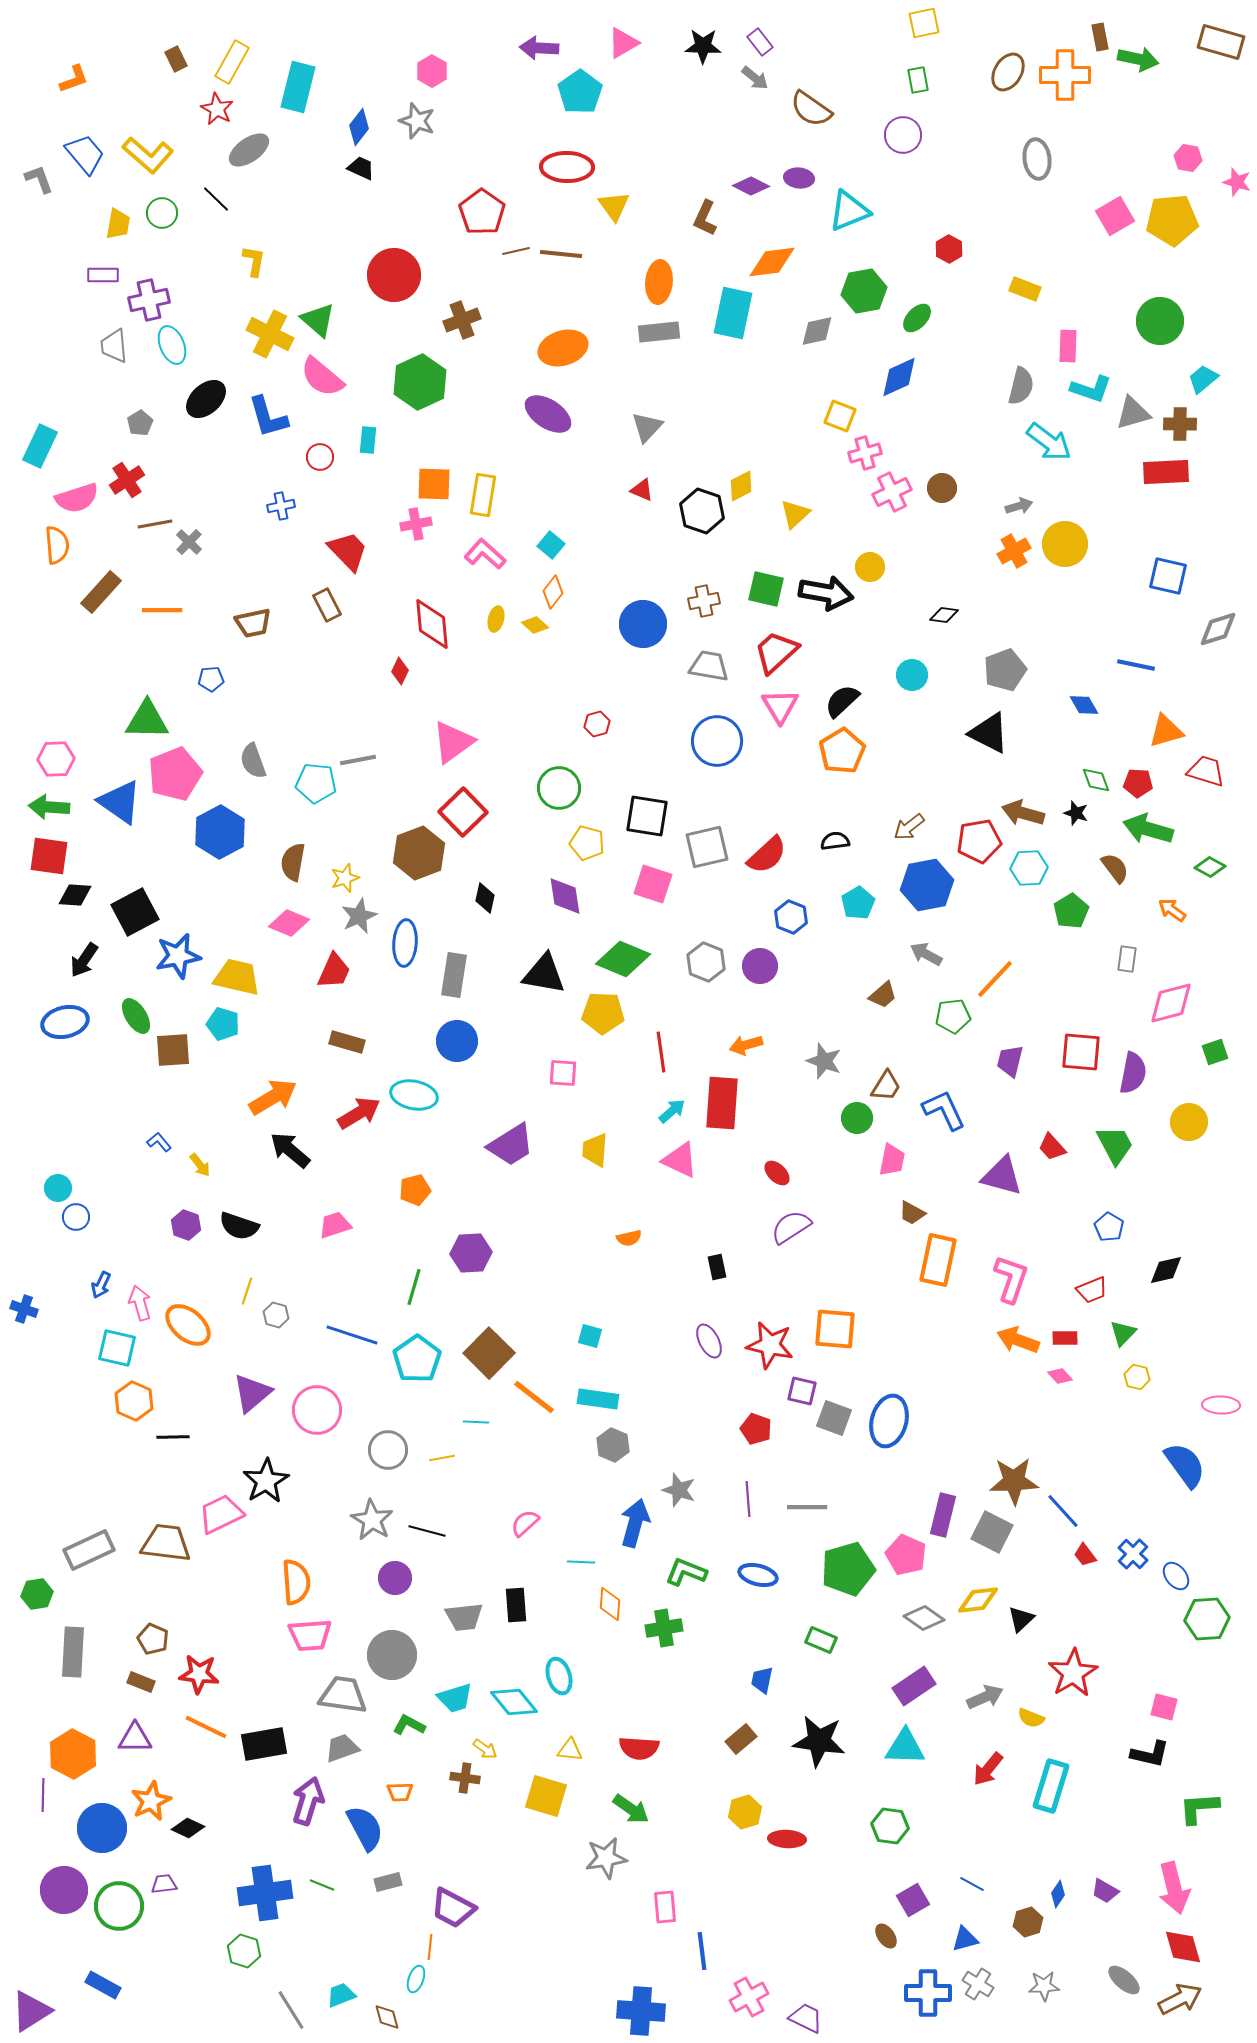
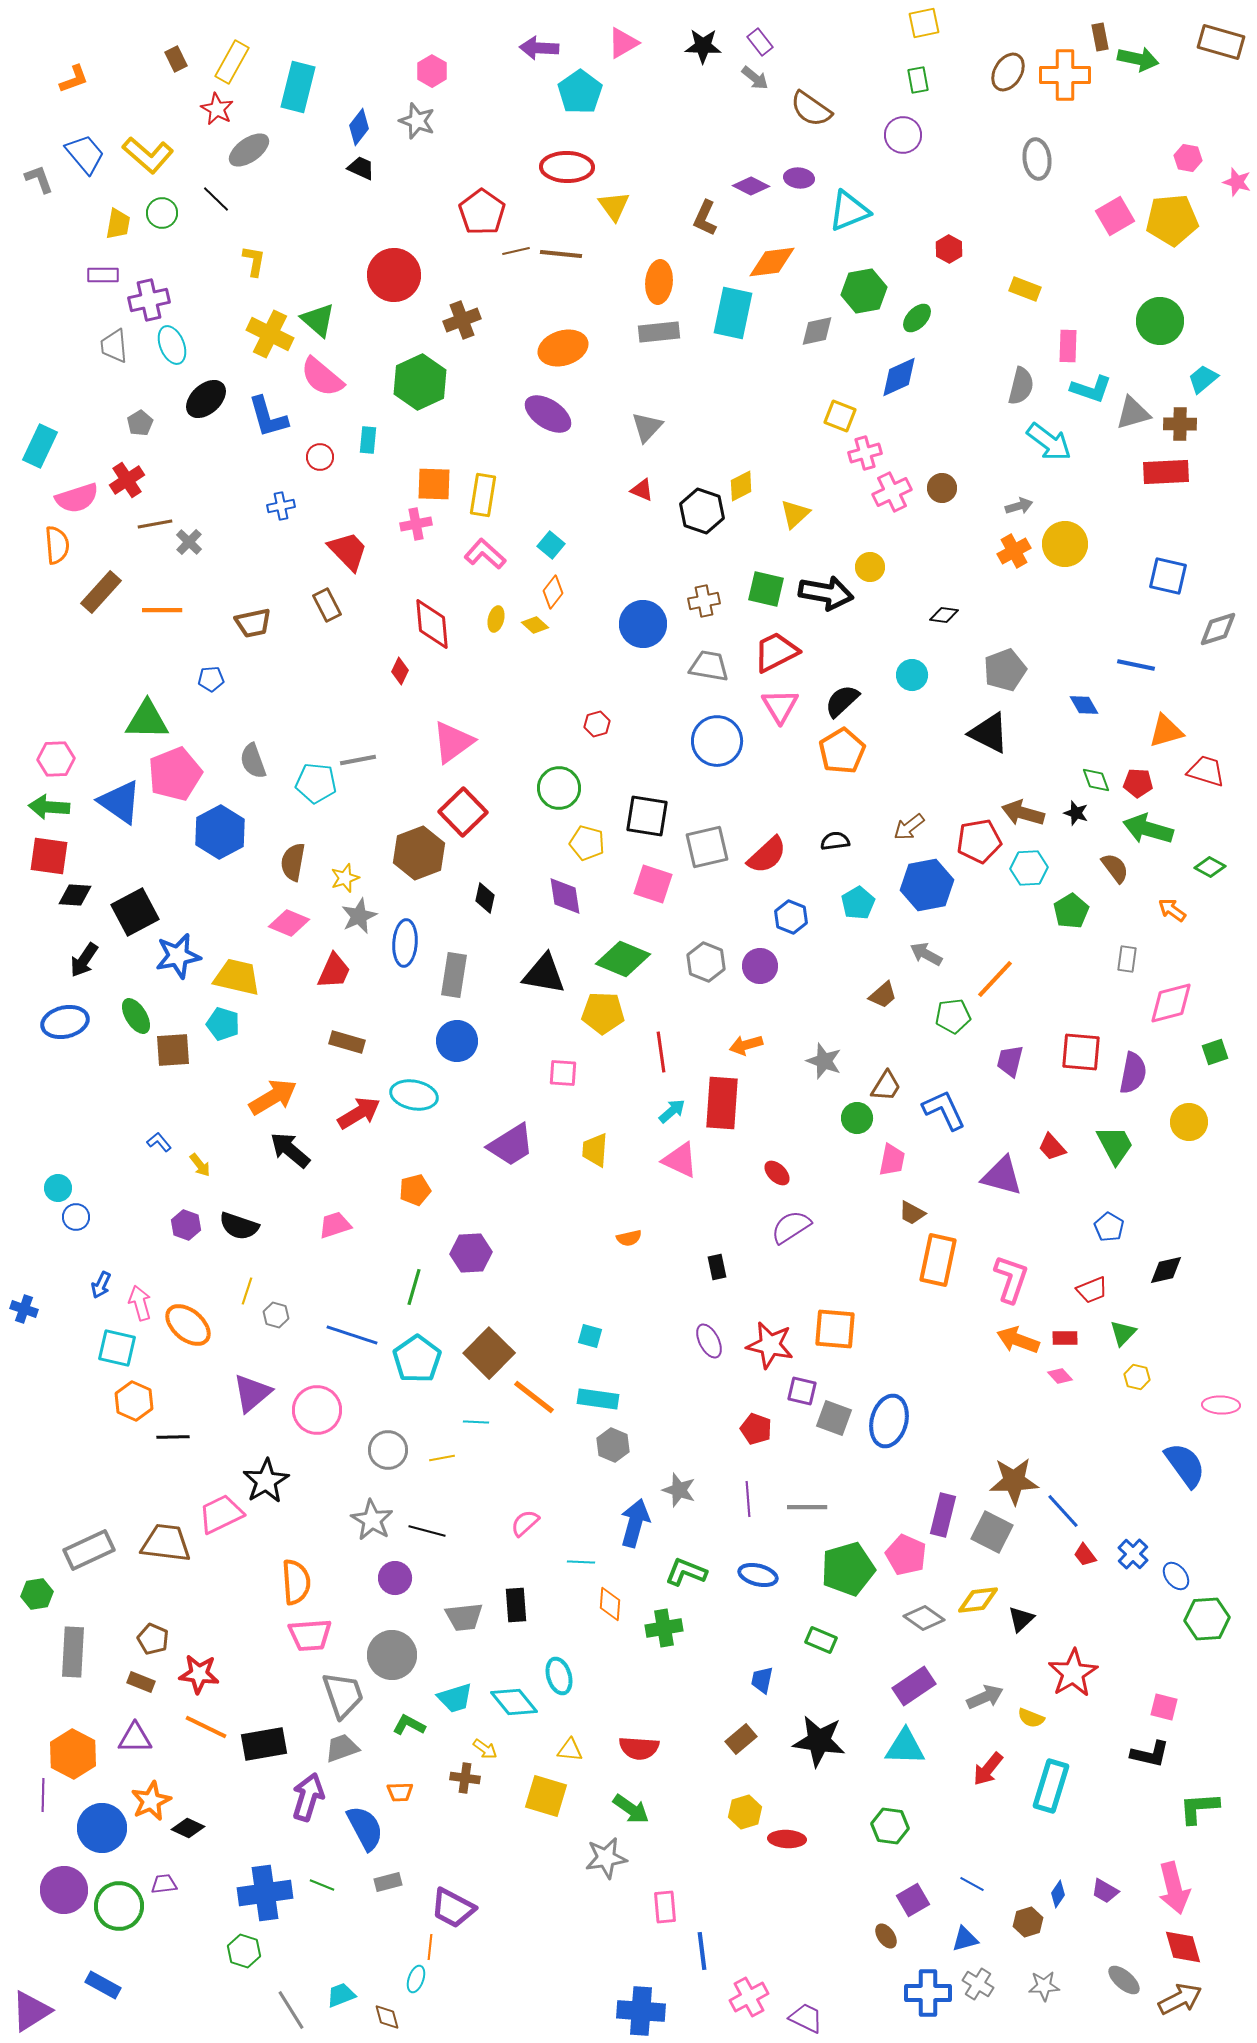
red trapezoid at (776, 652): rotated 15 degrees clockwise
gray trapezoid at (343, 1695): rotated 63 degrees clockwise
purple arrow at (308, 1801): moved 4 px up
